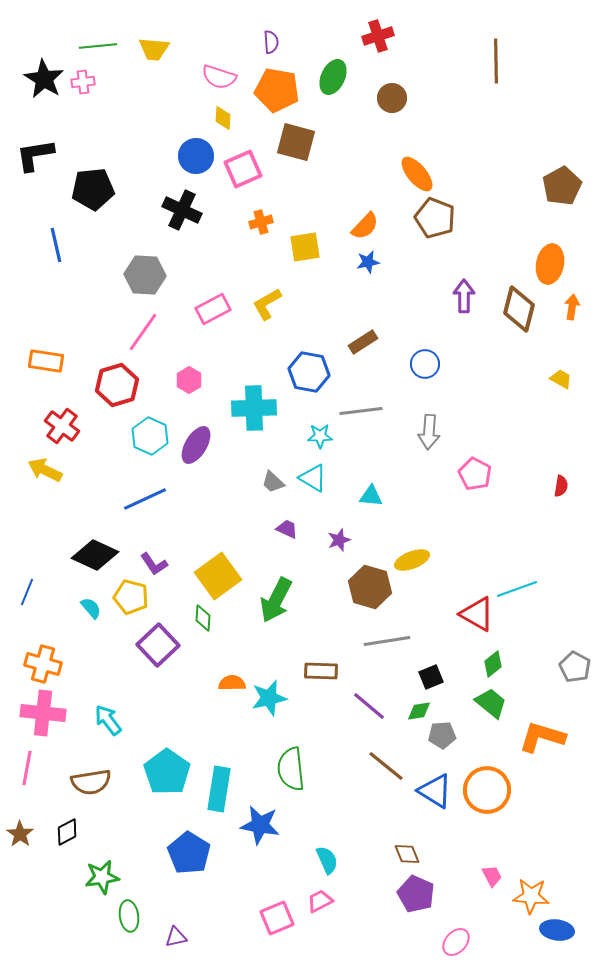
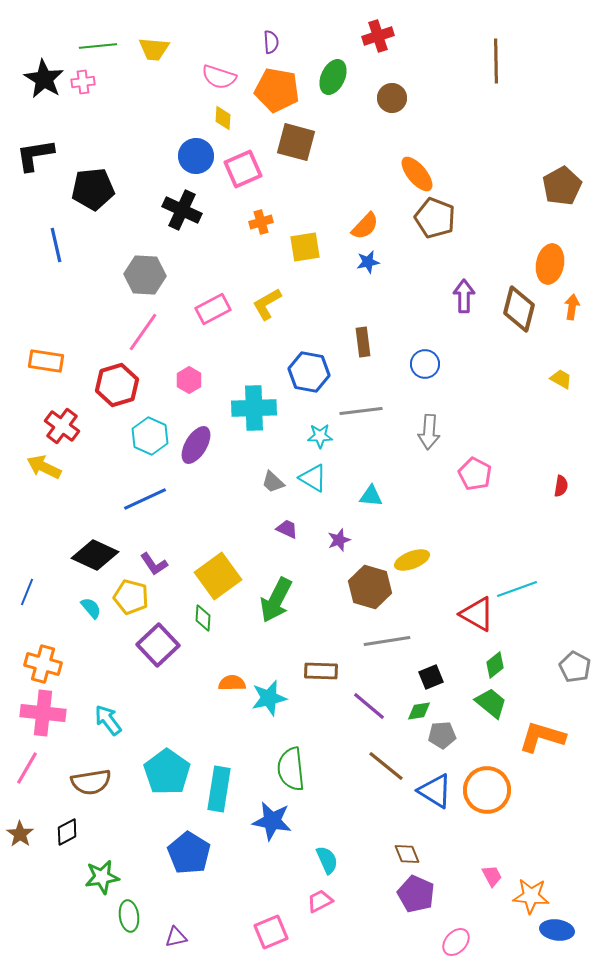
brown rectangle at (363, 342): rotated 64 degrees counterclockwise
yellow arrow at (45, 470): moved 1 px left, 3 px up
green diamond at (493, 664): moved 2 px right, 1 px down
pink line at (27, 768): rotated 20 degrees clockwise
blue star at (260, 825): moved 12 px right, 4 px up
pink square at (277, 918): moved 6 px left, 14 px down
